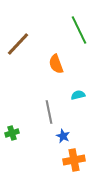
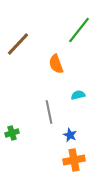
green line: rotated 64 degrees clockwise
blue star: moved 7 px right, 1 px up
